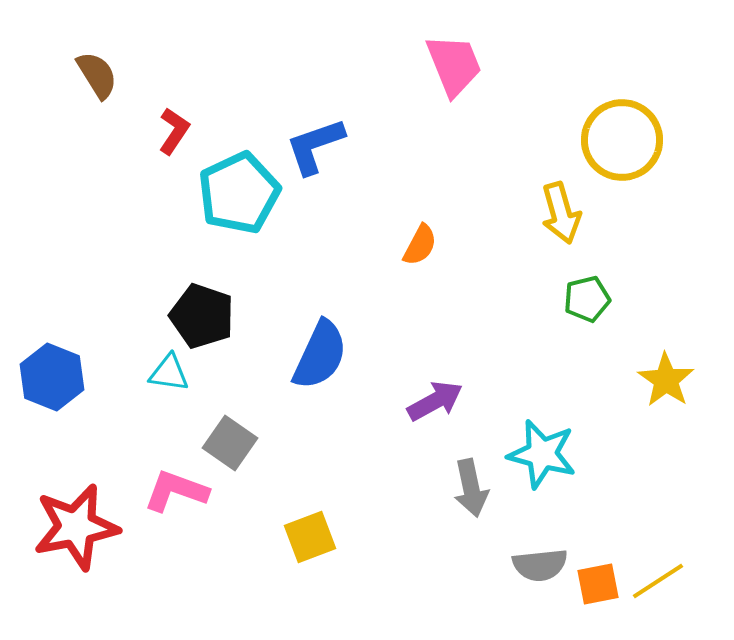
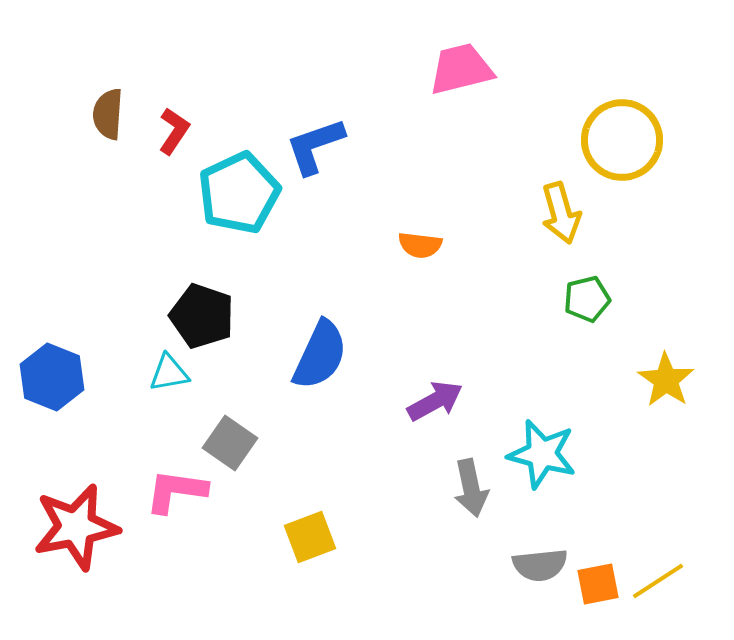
pink trapezoid: moved 7 px right, 4 px down; rotated 82 degrees counterclockwise
brown semicircle: moved 11 px right, 39 px down; rotated 144 degrees counterclockwise
orange semicircle: rotated 69 degrees clockwise
cyan triangle: rotated 18 degrees counterclockwise
pink L-shape: rotated 12 degrees counterclockwise
